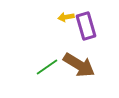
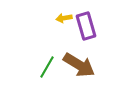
yellow arrow: moved 2 px left, 1 px down
green line: rotated 25 degrees counterclockwise
